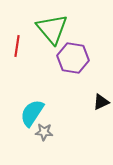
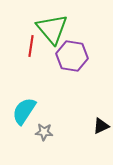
red line: moved 14 px right
purple hexagon: moved 1 px left, 2 px up
black triangle: moved 24 px down
cyan semicircle: moved 8 px left, 2 px up
